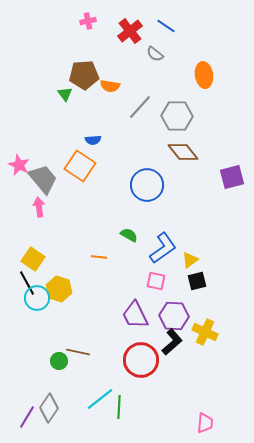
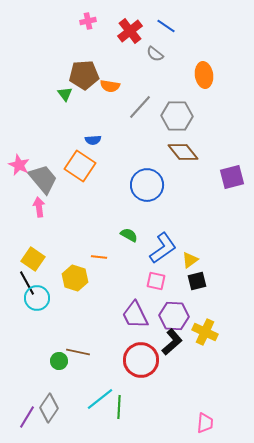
yellow hexagon: moved 16 px right, 11 px up
